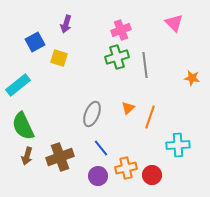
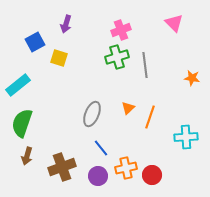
green semicircle: moved 1 px left, 3 px up; rotated 44 degrees clockwise
cyan cross: moved 8 px right, 8 px up
brown cross: moved 2 px right, 10 px down
